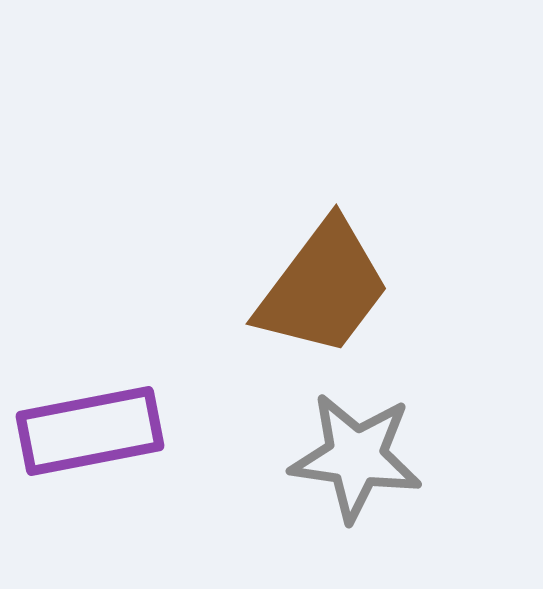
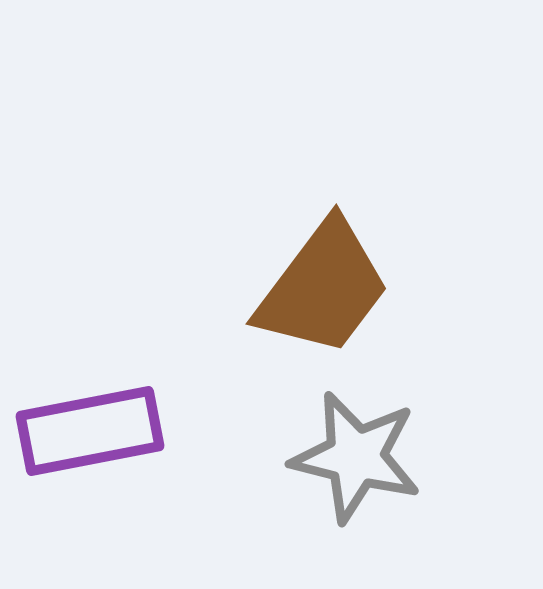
gray star: rotated 6 degrees clockwise
